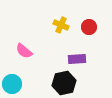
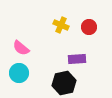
pink semicircle: moved 3 px left, 3 px up
cyan circle: moved 7 px right, 11 px up
